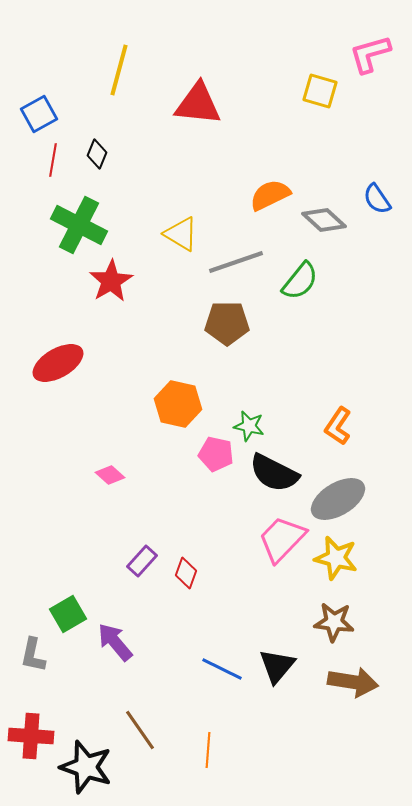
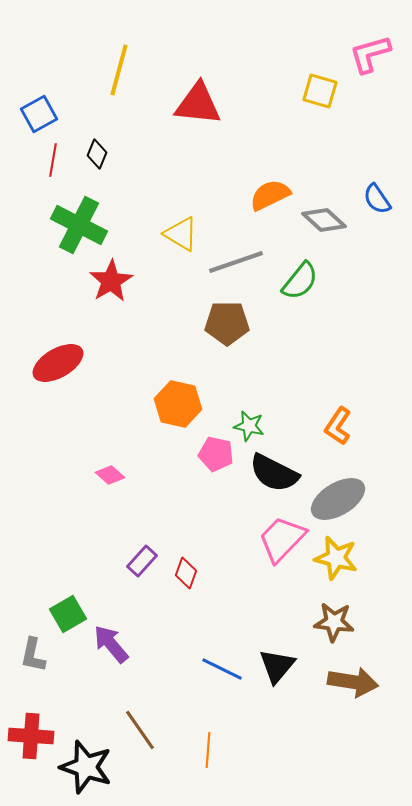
purple arrow: moved 4 px left, 2 px down
